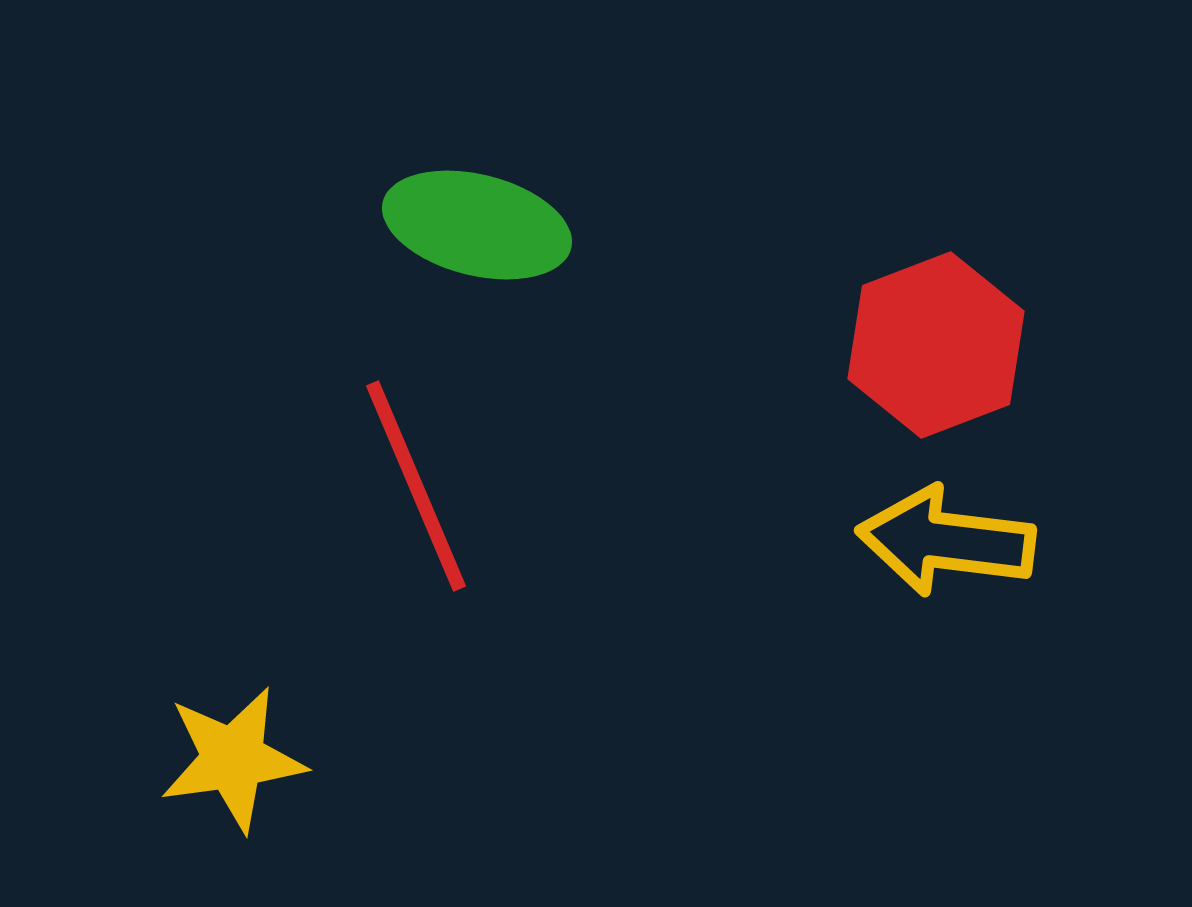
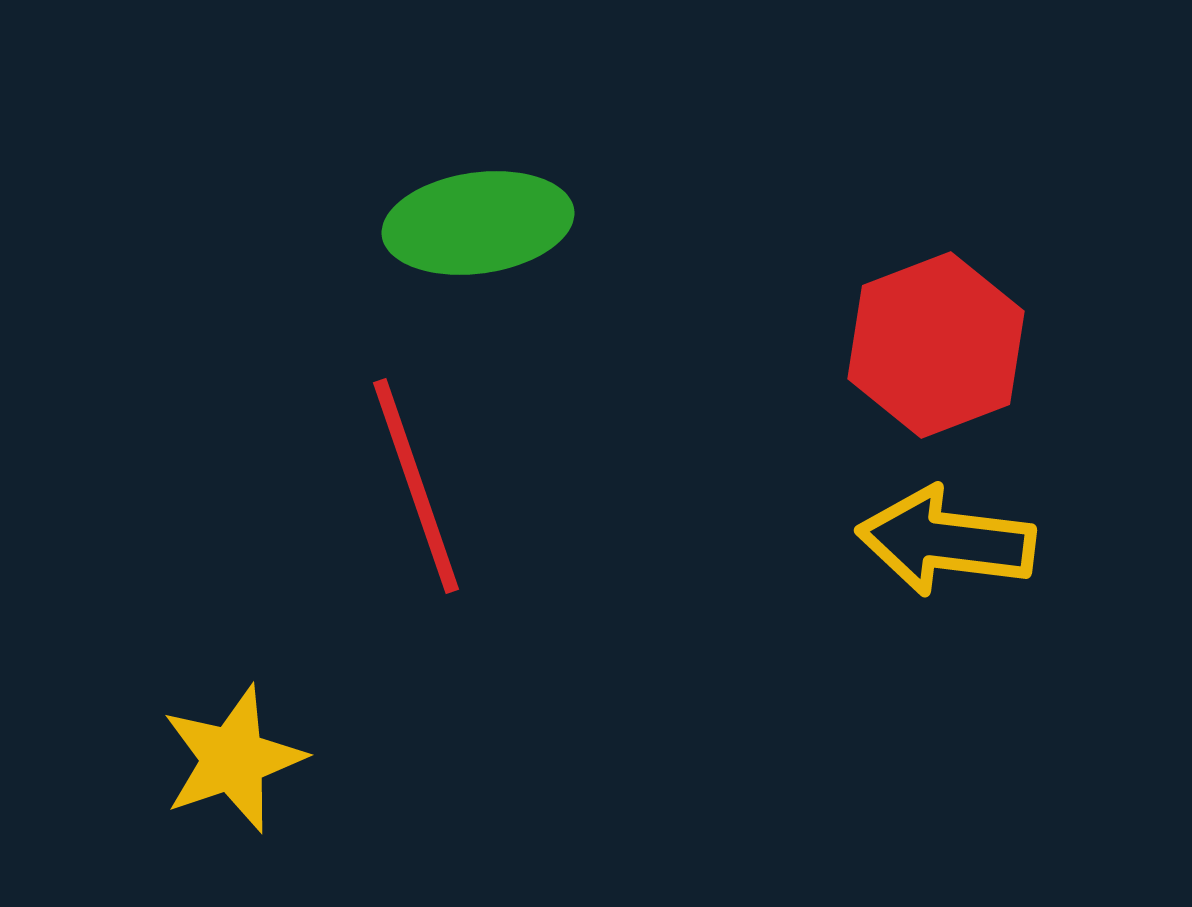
green ellipse: moved 1 px right, 2 px up; rotated 22 degrees counterclockwise
red line: rotated 4 degrees clockwise
yellow star: rotated 11 degrees counterclockwise
